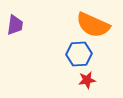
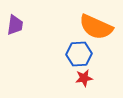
orange semicircle: moved 3 px right, 2 px down
red star: moved 3 px left, 2 px up
